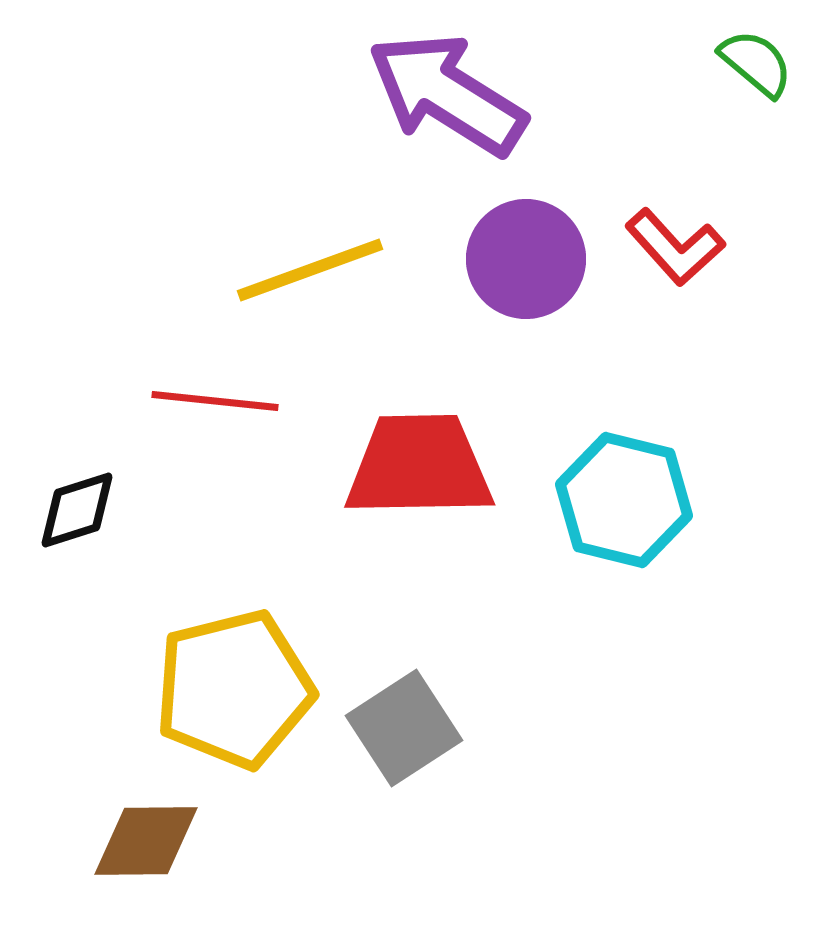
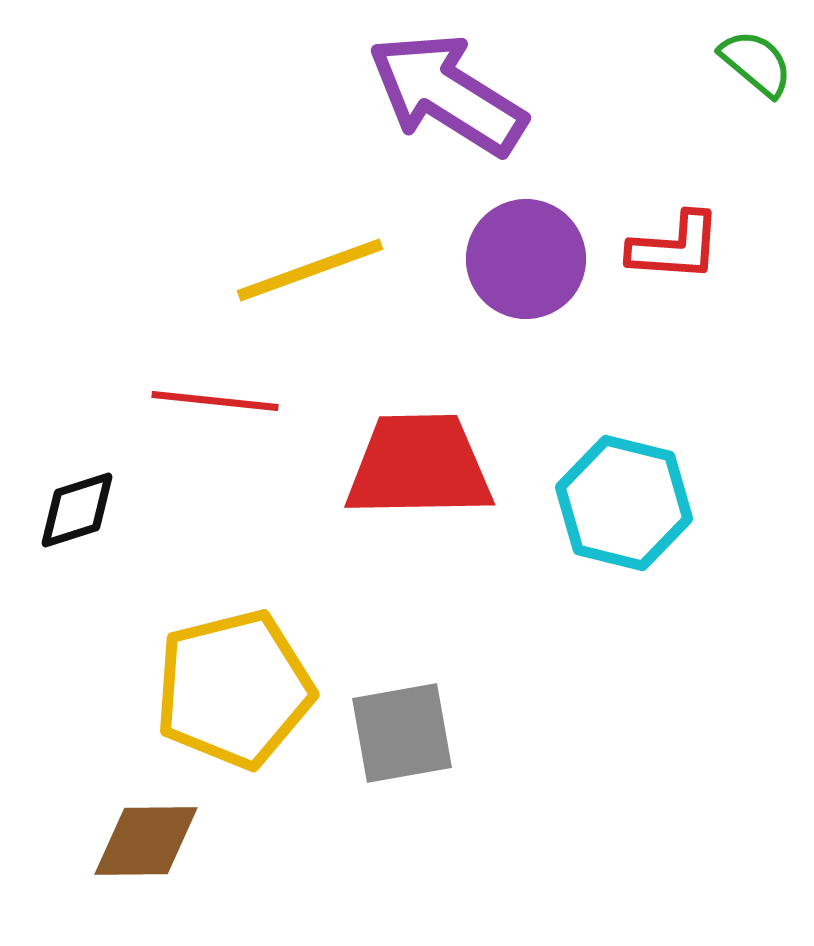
red L-shape: rotated 44 degrees counterclockwise
cyan hexagon: moved 3 px down
gray square: moved 2 px left, 5 px down; rotated 23 degrees clockwise
